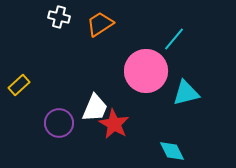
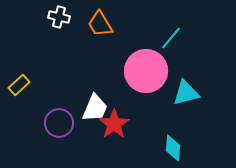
orange trapezoid: rotated 88 degrees counterclockwise
cyan line: moved 3 px left, 1 px up
red star: rotated 8 degrees clockwise
cyan diamond: moved 1 px right, 3 px up; rotated 32 degrees clockwise
